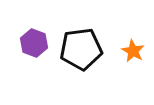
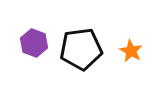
orange star: moved 2 px left
